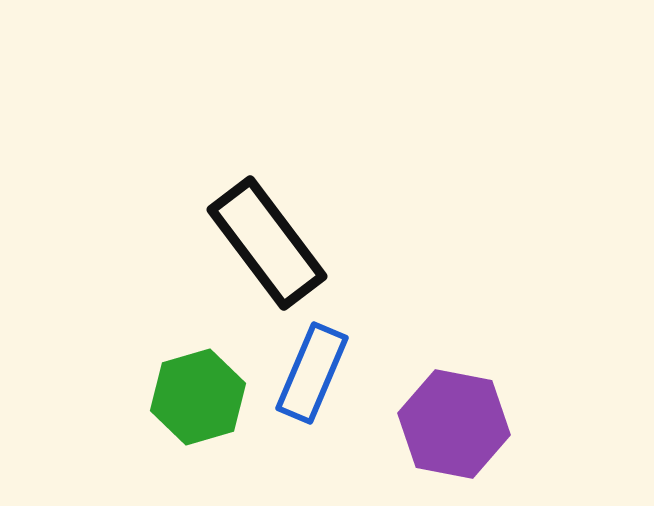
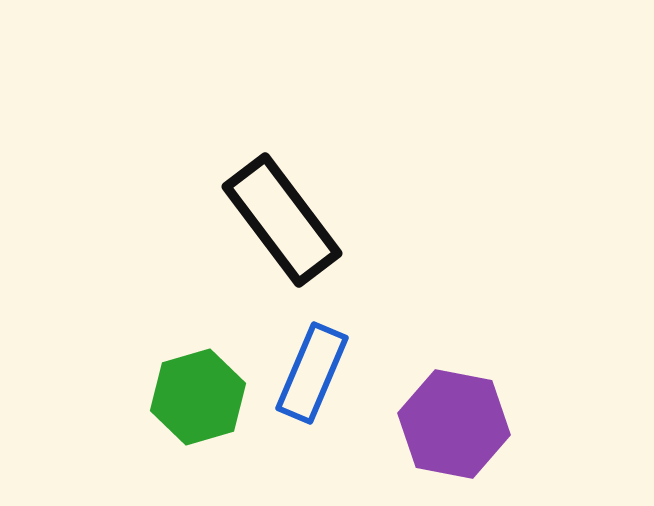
black rectangle: moved 15 px right, 23 px up
